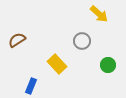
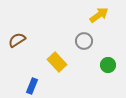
yellow arrow: moved 1 px down; rotated 78 degrees counterclockwise
gray circle: moved 2 px right
yellow rectangle: moved 2 px up
blue rectangle: moved 1 px right
